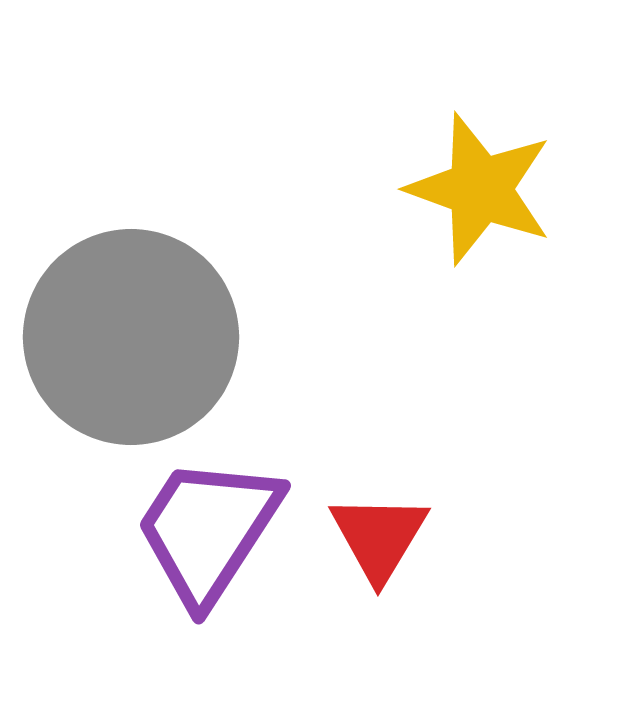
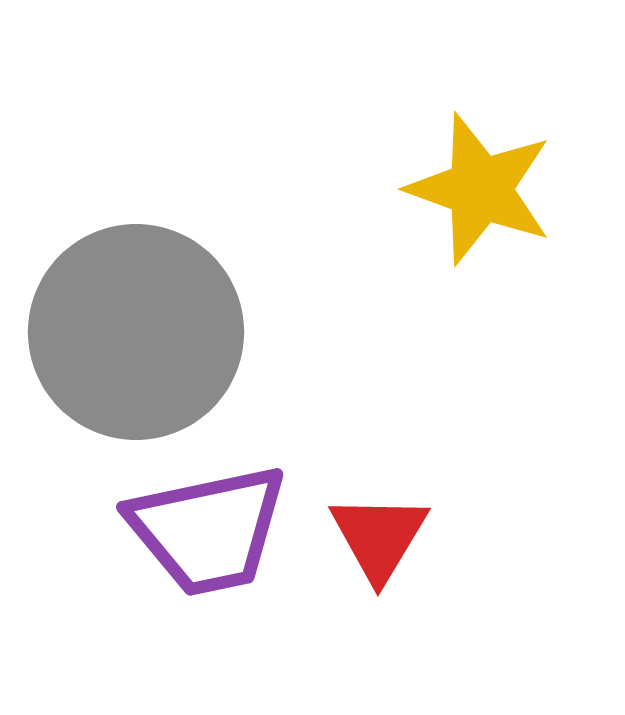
gray circle: moved 5 px right, 5 px up
purple trapezoid: rotated 135 degrees counterclockwise
